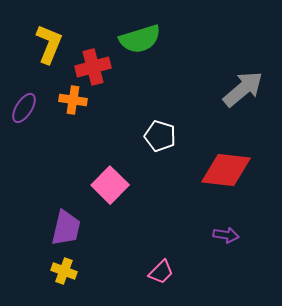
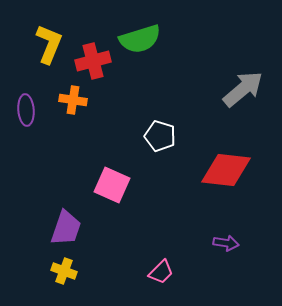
red cross: moved 6 px up
purple ellipse: moved 2 px right, 2 px down; rotated 36 degrees counterclockwise
pink square: moved 2 px right; rotated 21 degrees counterclockwise
purple trapezoid: rotated 6 degrees clockwise
purple arrow: moved 8 px down
